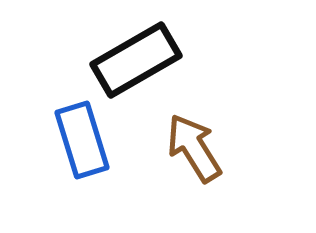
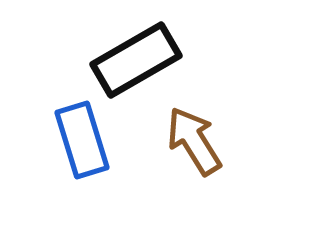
brown arrow: moved 7 px up
